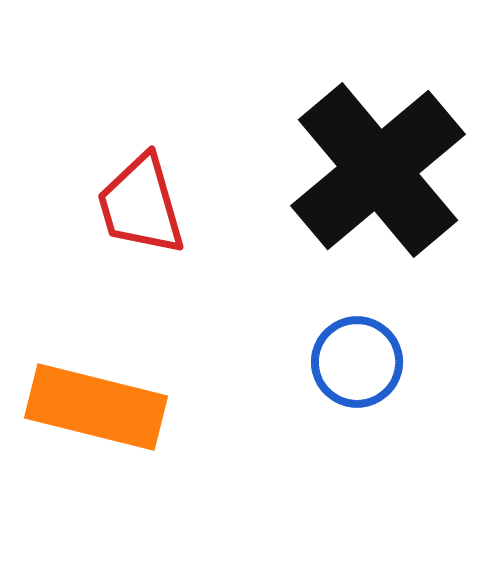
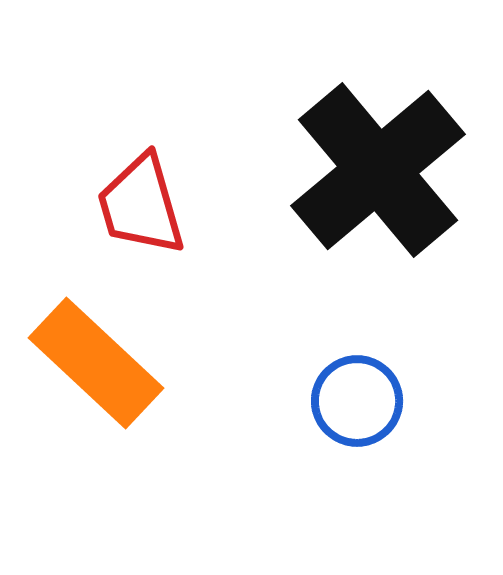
blue circle: moved 39 px down
orange rectangle: moved 44 px up; rotated 29 degrees clockwise
